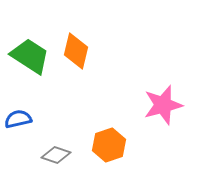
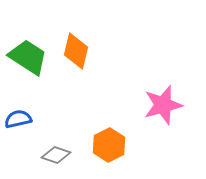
green trapezoid: moved 2 px left, 1 px down
orange hexagon: rotated 8 degrees counterclockwise
